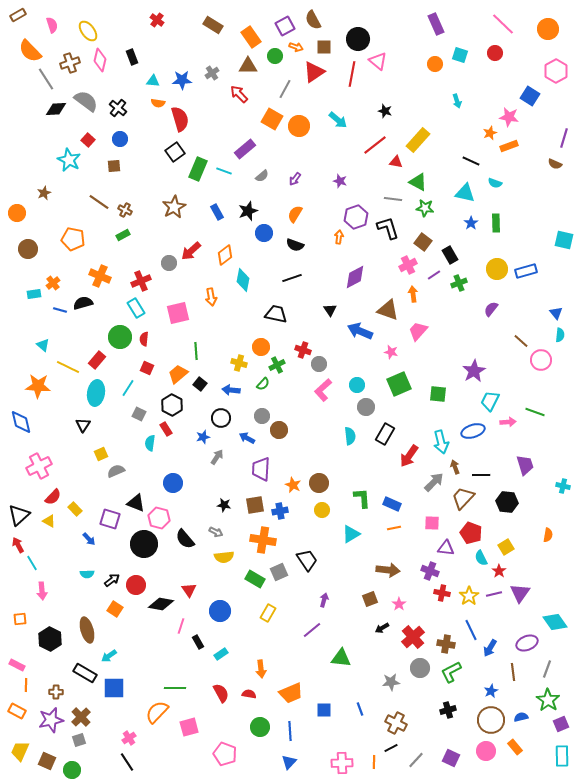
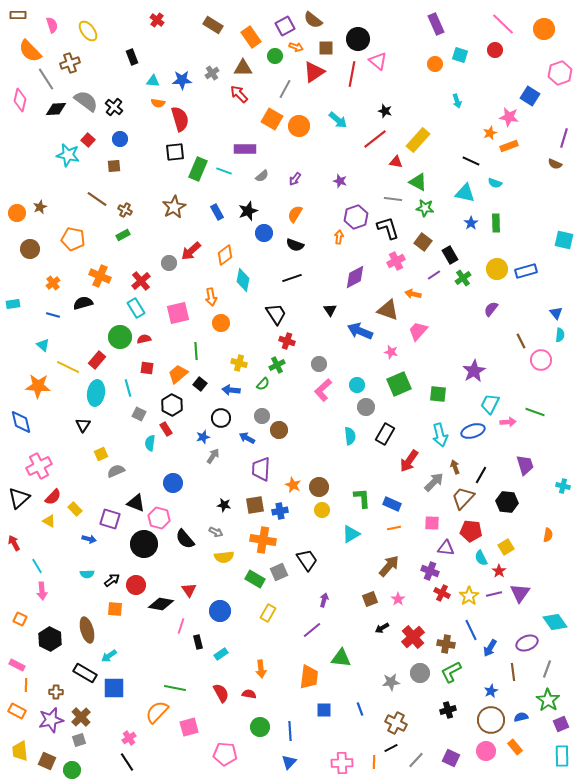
brown rectangle at (18, 15): rotated 28 degrees clockwise
brown semicircle at (313, 20): rotated 24 degrees counterclockwise
orange circle at (548, 29): moved 4 px left
brown square at (324, 47): moved 2 px right, 1 px down
red circle at (495, 53): moved 3 px up
pink diamond at (100, 60): moved 80 px left, 40 px down
brown triangle at (248, 66): moved 5 px left, 2 px down
pink hexagon at (556, 71): moved 4 px right, 2 px down; rotated 10 degrees clockwise
black cross at (118, 108): moved 4 px left, 1 px up
red line at (375, 145): moved 6 px up
purple rectangle at (245, 149): rotated 40 degrees clockwise
black square at (175, 152): rotated 30 degrees clockwise
cyan star at (69, 160): moved 1 px left, 5 px up; rotated 15 degrees counterclockwise
brown star at (44, 193): moved 4 px left, 14 px down
brown line at (99, 202): moved 2 px left, 3 px up
brown circle at (28, 249): moved 2 px right
pink cross at (408, 265): moved 12 px left, 4 px up
red cross at (141, 281): rotated 18 degrees counterclockwise
green cross at (459, 283): moved 4 px right, 5 px up; rotated 14 degrees counterclockwise
cyan rectangle at (34, 294): moved 21 px left, 10 px down
orange arrow at (413, 294): rotated 70 degrees counterclockwise
blue line at (60, 310): moved 7 px left, 5 px down
black trapezoid at (276, 314): rotated 45 degrees clockwise
red semicircle at (144, 339): rotated 72 degrees clockwise
brown line at (521, 341): rotated 21 degrees clockwise
orange circle at (261, 347): moved 40 px left, 24 px up
red cross at (303, 350): moved 16 px left, 9 px up
red square at (147, 368): rotated 16 degrees counterclockwise
cyan line at (128, 388): rotated 48 degrees counterclockwise
cyan trapezoid at (490, 401): moved 3 px down
cyan arrow at (441, 442): moved 1 px left, 7 px up
red arrow at (409, 456): moved 5 px down
gray arrow at (217, 457): moved 4 px left, 1 px up
black line at (481, 475): rotated 60 degrees counterclockwise
brown circle at (319, 483): moved 4 px down
black triangle at (19, 515): moved 17 px up
red pentagon at (471, 533): moved 2 px up; rotated 15 degrees counterclockwise
blue arrow at (89, 539): rotated 32 degrees counterclockwise
red arrow at (18, 545): moved 4 px left, 2 px up
cyan line at (32, 563): moved 5 px right, 3 px down
brown arrow at (388, 570): moved 1 px right, 4 px up; rotated 55 degrees counterclockwise
red cross at (442, 593): rotated 14 degrees clockwise
pink star at (399, 604): moved 1 px left, 5 px up
orange square at (115, 609): rotated 28 degrees counterclockwise
orange square at (20, 619): rotated 32 degrees clockwise
black rectangle at (198, 642): rotated 16 degrees clockwise
gray circle at (420, 668): moved 5 px down
green line at (175, 688): rotated 10 degrees clockwise
orange trapezoid at (291, 693): moved 18 px right, 16 px up; rotated 60 degrees counterclockwise
yellow trapezoid at (20, 751): rotated 30 degrees counterclockwise
pink pentagon at (225, 754): rotated 15 degrees counterclockwise
